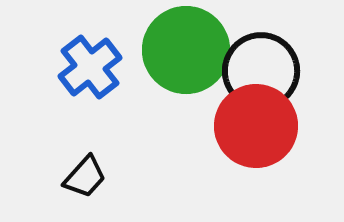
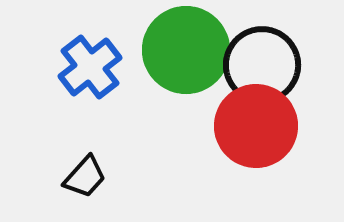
black circle: moved 1 px right, 6 px up
